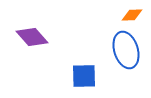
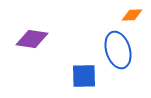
purple diamond: moved 2 px down; rotated 40 degrees counterclockwise
blue ellipse: moved 8 px left
